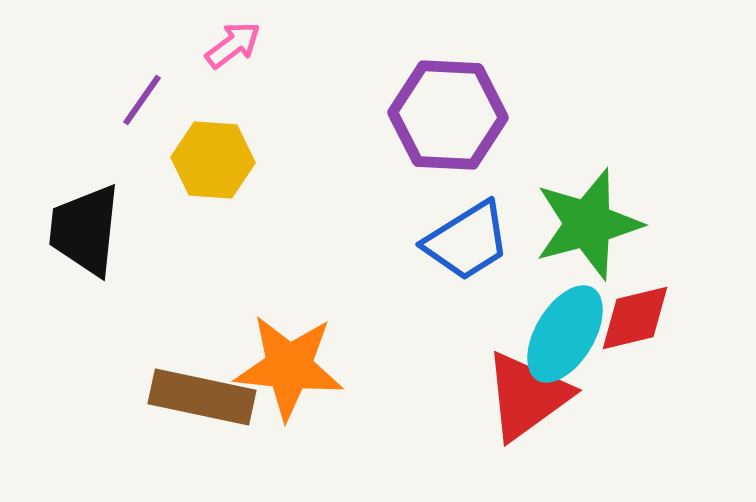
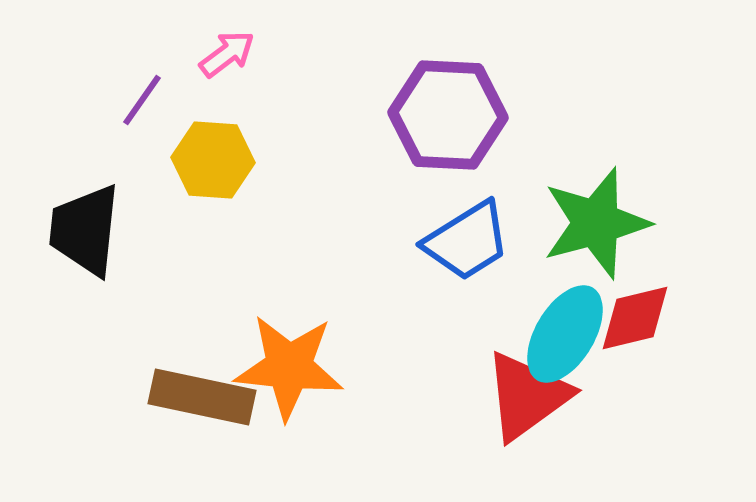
pink arrow: moved 6 px left, 9 px down
green star: moved 8 px right, 1 px up
